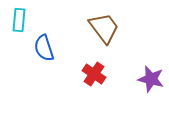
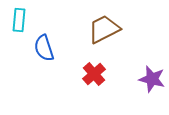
brown trapezoid: moved 1 px down; rotated 80 degrees counterclockwise
red cross: rotated 15 degrees clockwise
purple star: moved 1 px right
